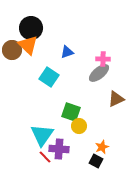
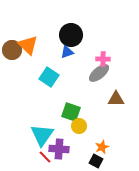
black circle: moved 40 px right, 7 px down
brown triangle: rotated 24 degrees clockwise
